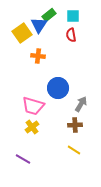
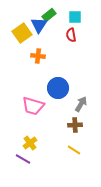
cyan square: moved 2 px right, 1 px down
yellow cross: moved 2 px left, 16 px down
